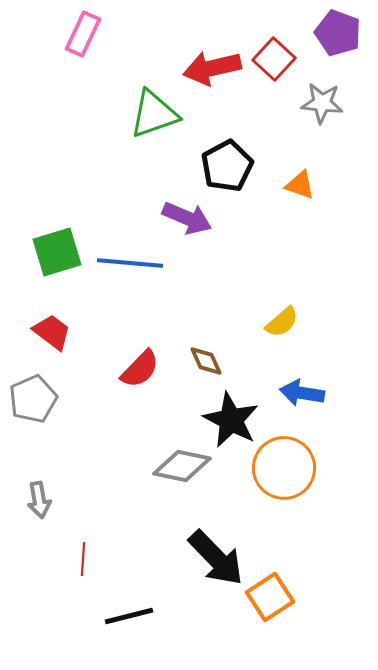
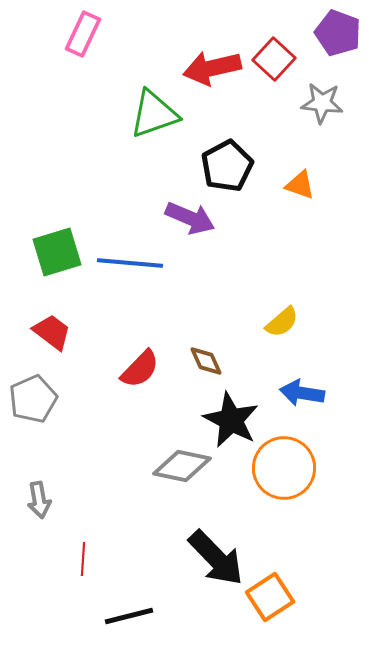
purple arrow: moved 3 px right
